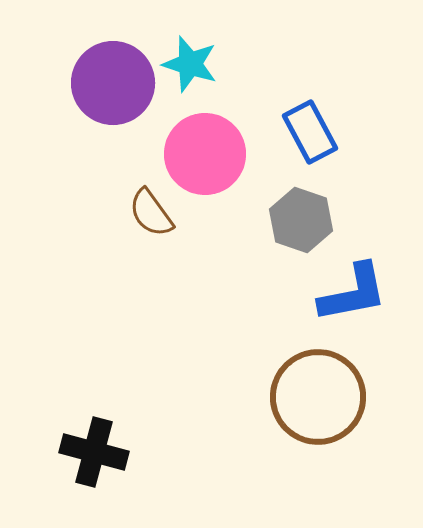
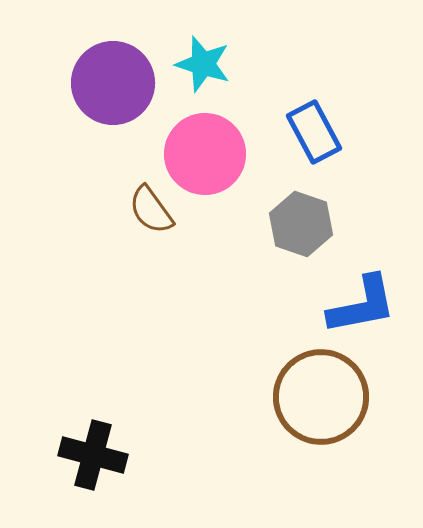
cyan star: moved 13 px right
blue rectangle: moved 4 px right
brown semicircle: moved 3 px up
gray hexagon: moved 4 px down
blue L-shape: moved 9 px right, 12 px down
brown circle: moved 3 px right
black cross: moved 1 px left, 3 px down
